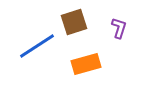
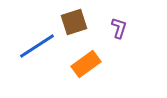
orange rectangle: rotated 20 degrees counterclockwise
